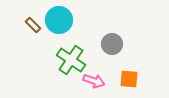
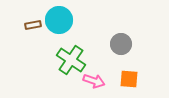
brown rectangle: rotated 56 degrees counterclockwise
gray circle: moved 9 px right
